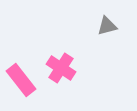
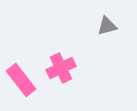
pink cross: rotated 32 degrees clockwise
